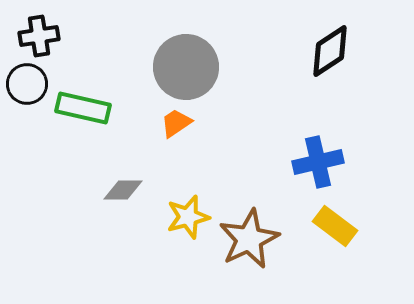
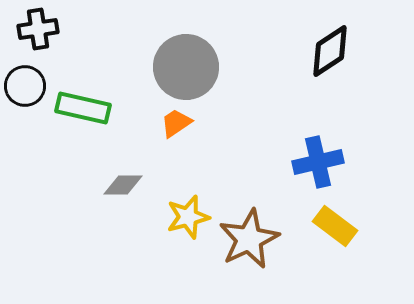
black cross: moved 1 px left, 7 px up
black circle: moved 2 px left, 2 px down
gray diamond: moved 5 px up
